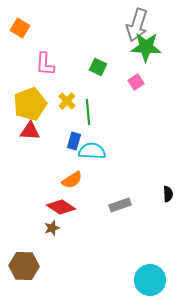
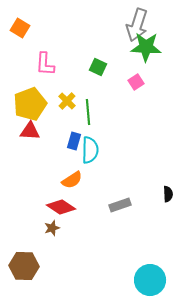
cyan semicircle: moved 2 px left, 1 px up; rotated 88 degrees clockwise
